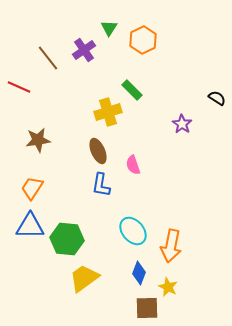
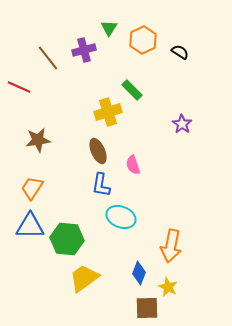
purple cross: rotated 20 degrees clockwise
black semicircle: moved 37 px left, 46 px up
cyan ellipse: moved 12 px left, 14 px up; rotated 28 degrees counterclockwise
